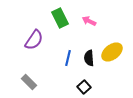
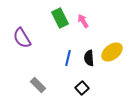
pink arrow: moved 6 px left; rotated 32 degrees clockwise
purple semicircle: moved 12 px left, 2 px up; rotated 115 degrees clockwise
gray rectangle: moved 9 px right, 3 px down
black square: moved 2 px left, 1 px down
